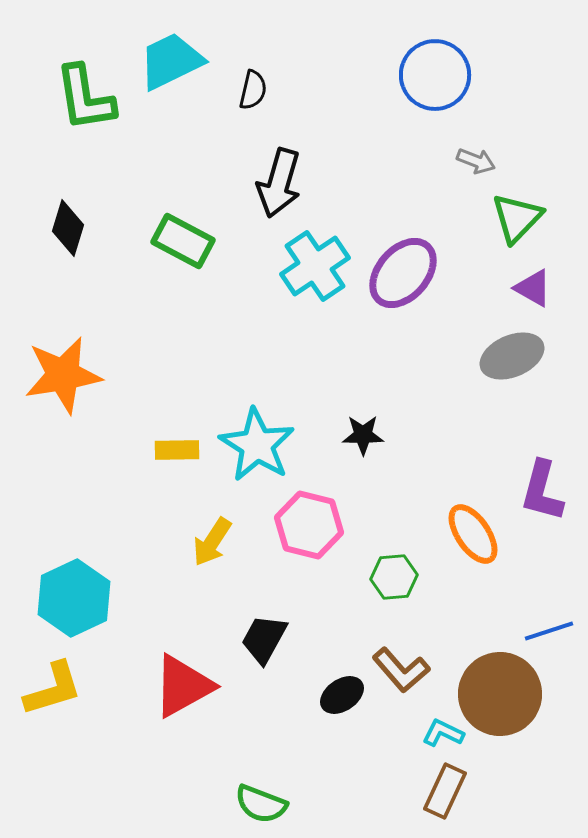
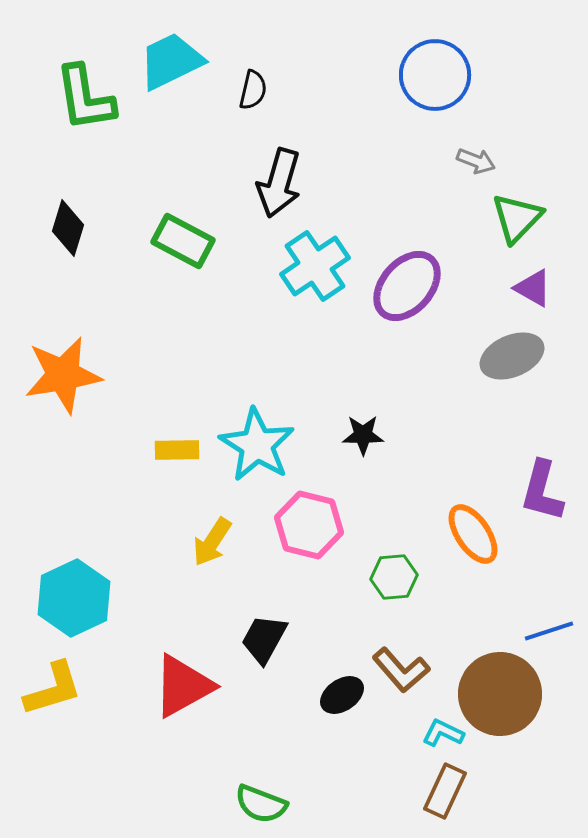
purple ellipse: moved 4 px right, 13 px down
